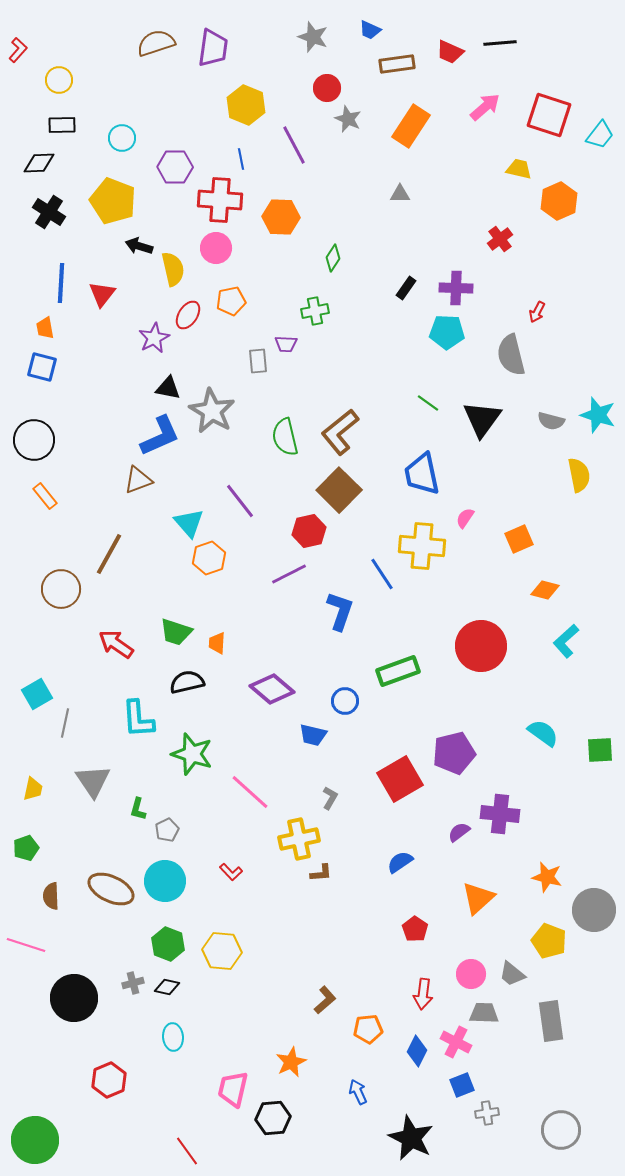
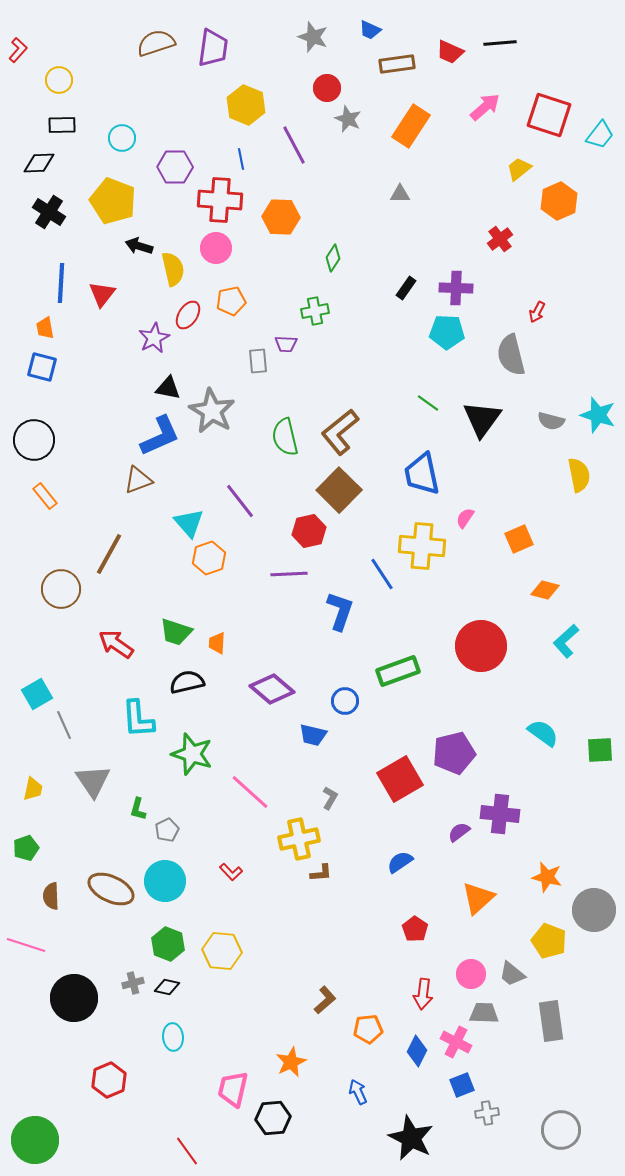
yellow trapezoid at (519, 169): rotated 52 degrees counterclockwise
purple line at (289, 574): rotated 24 degrees clockwise
gray line at (65, 723): moved 1 px left, 2 px down; rotated 36 degrees counterclockwise
